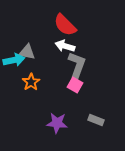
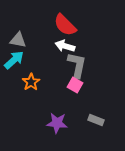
gray triangle: moved 9 px left, 12 px up
cyan arrow: rotated 30 degrees counterclockwise
gray L-shape: rotated 8 degrees counterclockwise
